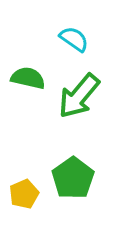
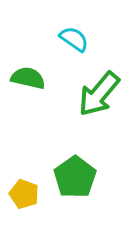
green arrow: moved 20 px right, 2 px up
green pentagon: moved 2 px right, 1 px up
yellow pentagon: rotated 28 degrees counterclockwise
